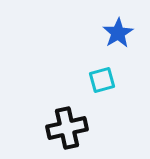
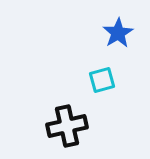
black cross: moved 2 px up
